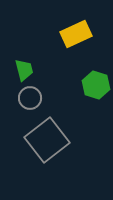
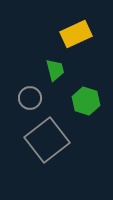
green trapezoid: moved 31 px right
green hexagon: moved 10 px left, 16 px down
